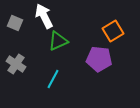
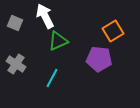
white arrow: moved 1 px right
cyan line: moved 1 px left, 1 px up
